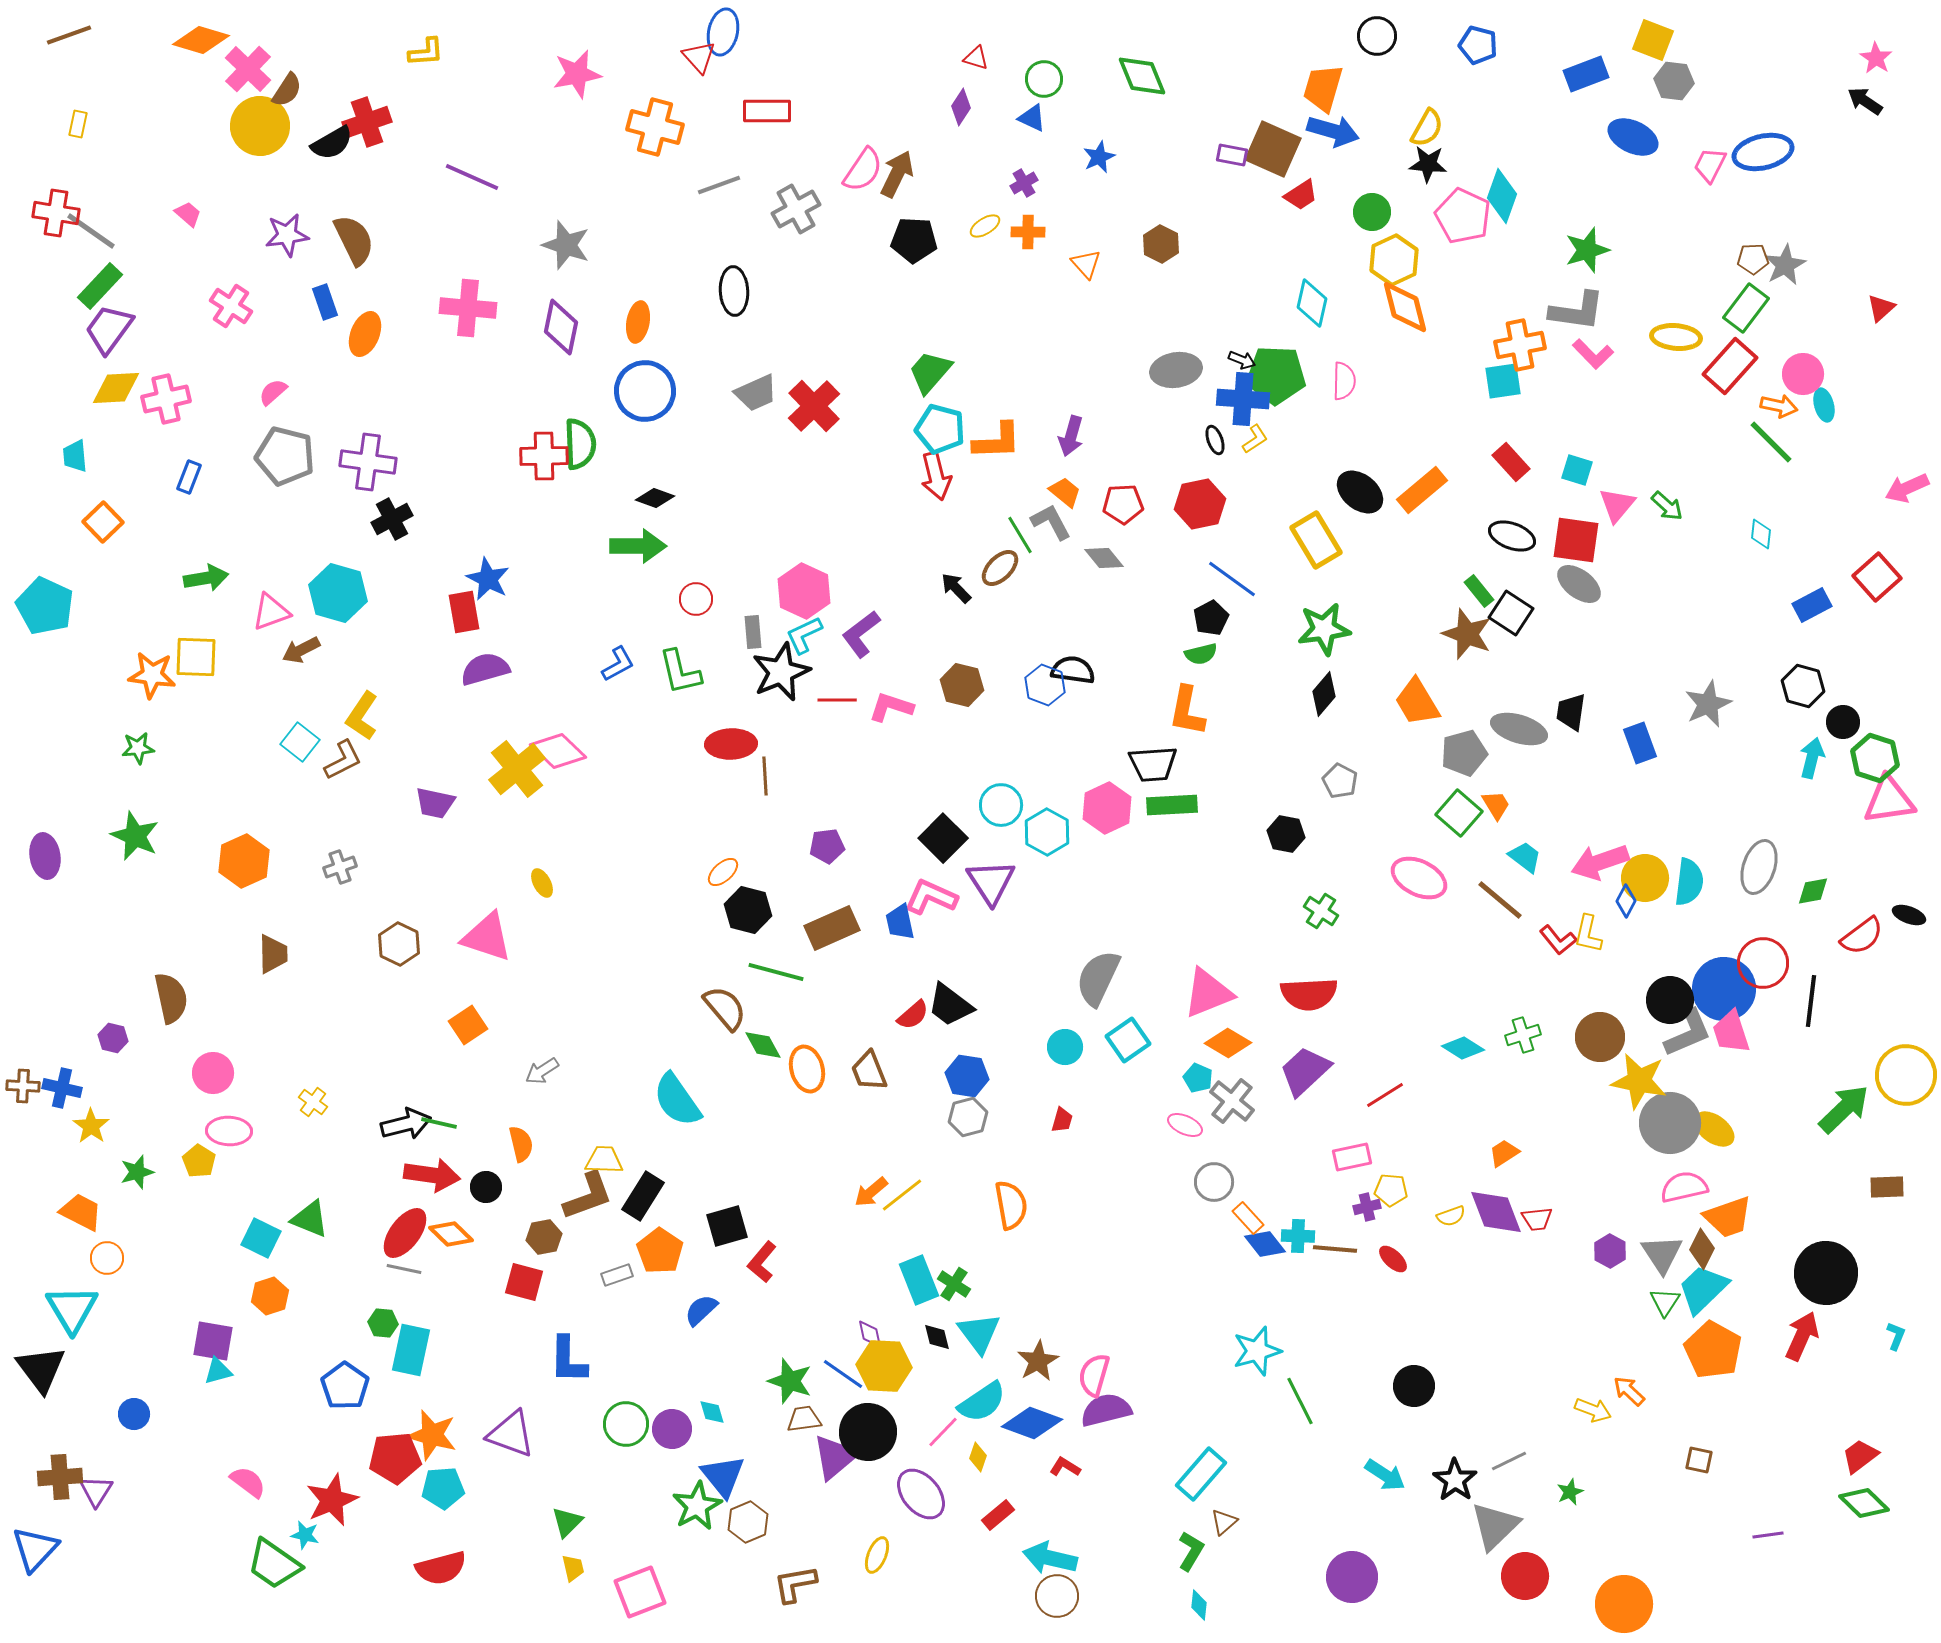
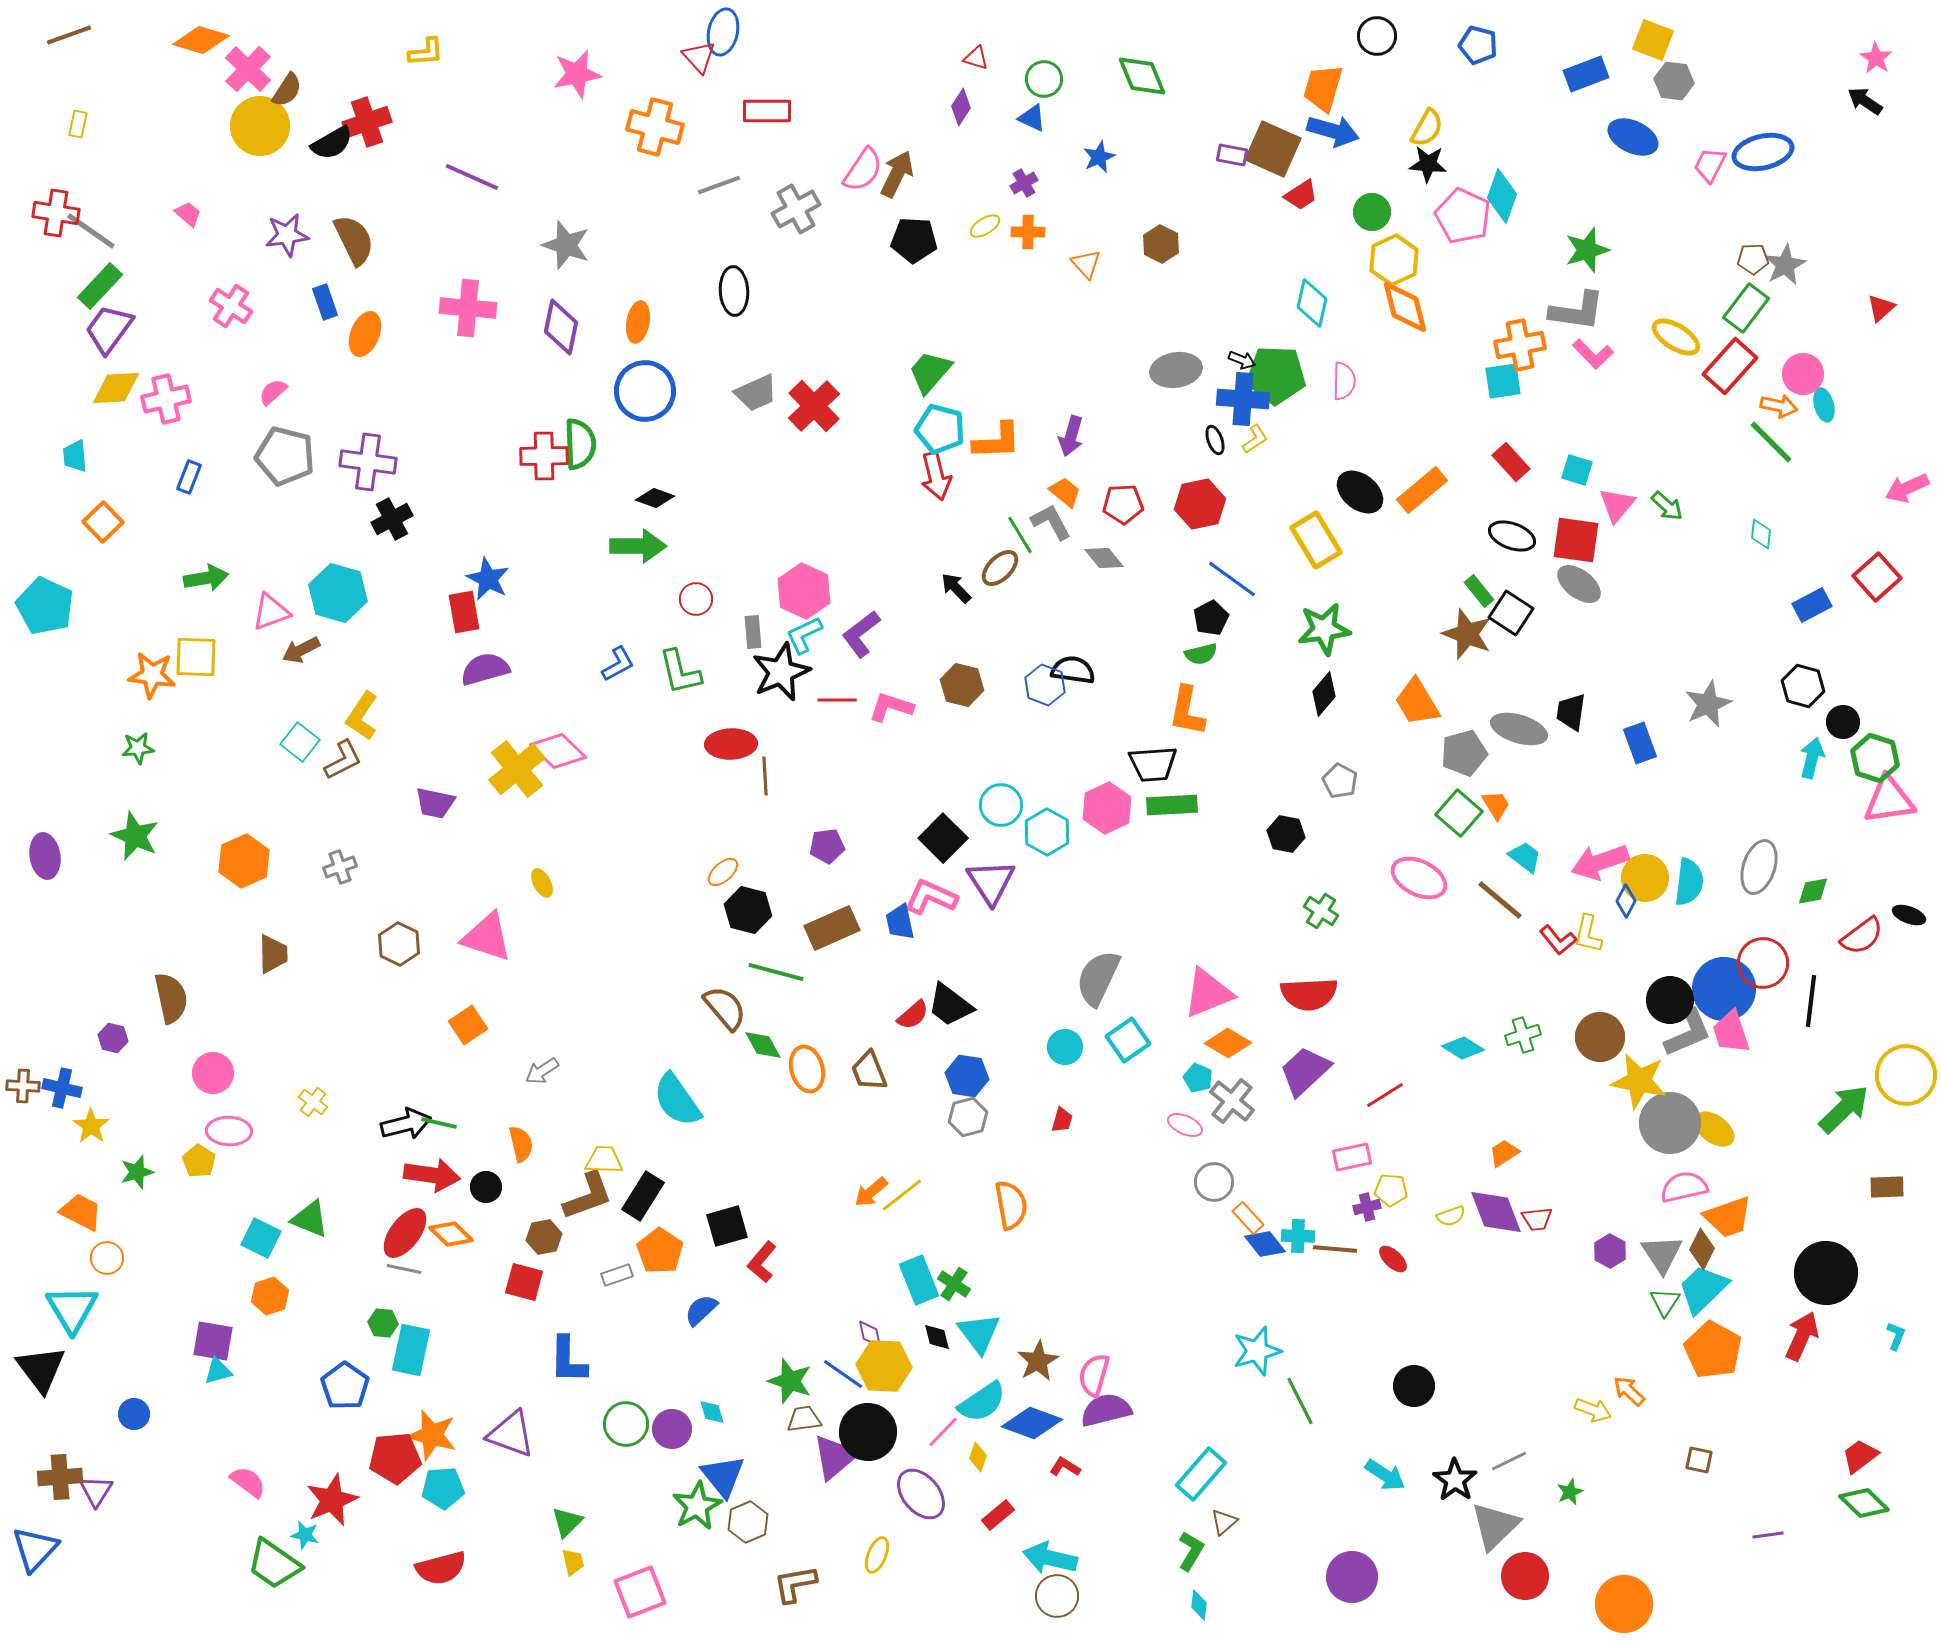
yellow ellipse at (1676, 337): rotated 27 degrees clockwise
yellow trapezoid at (573, 1568): moved 6 px up
